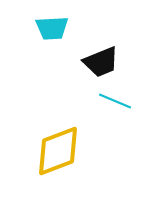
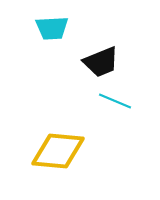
yellow diamond: rotated 26 degrees clockwise
